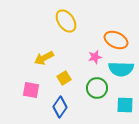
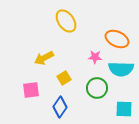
orange ellipse: moved 1 px right, 1 px up
pink star: rotated 16 degrees clockwise
pink square: rotated 18 degrees counterclockwise
cyan square: moved 1 px left, 4 px down
